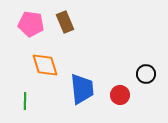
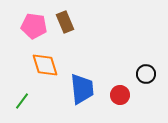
pink pentagon: moved 3 px right, 2 px down
green line: moved 3 px left; rotated 36 degrees clockwise
